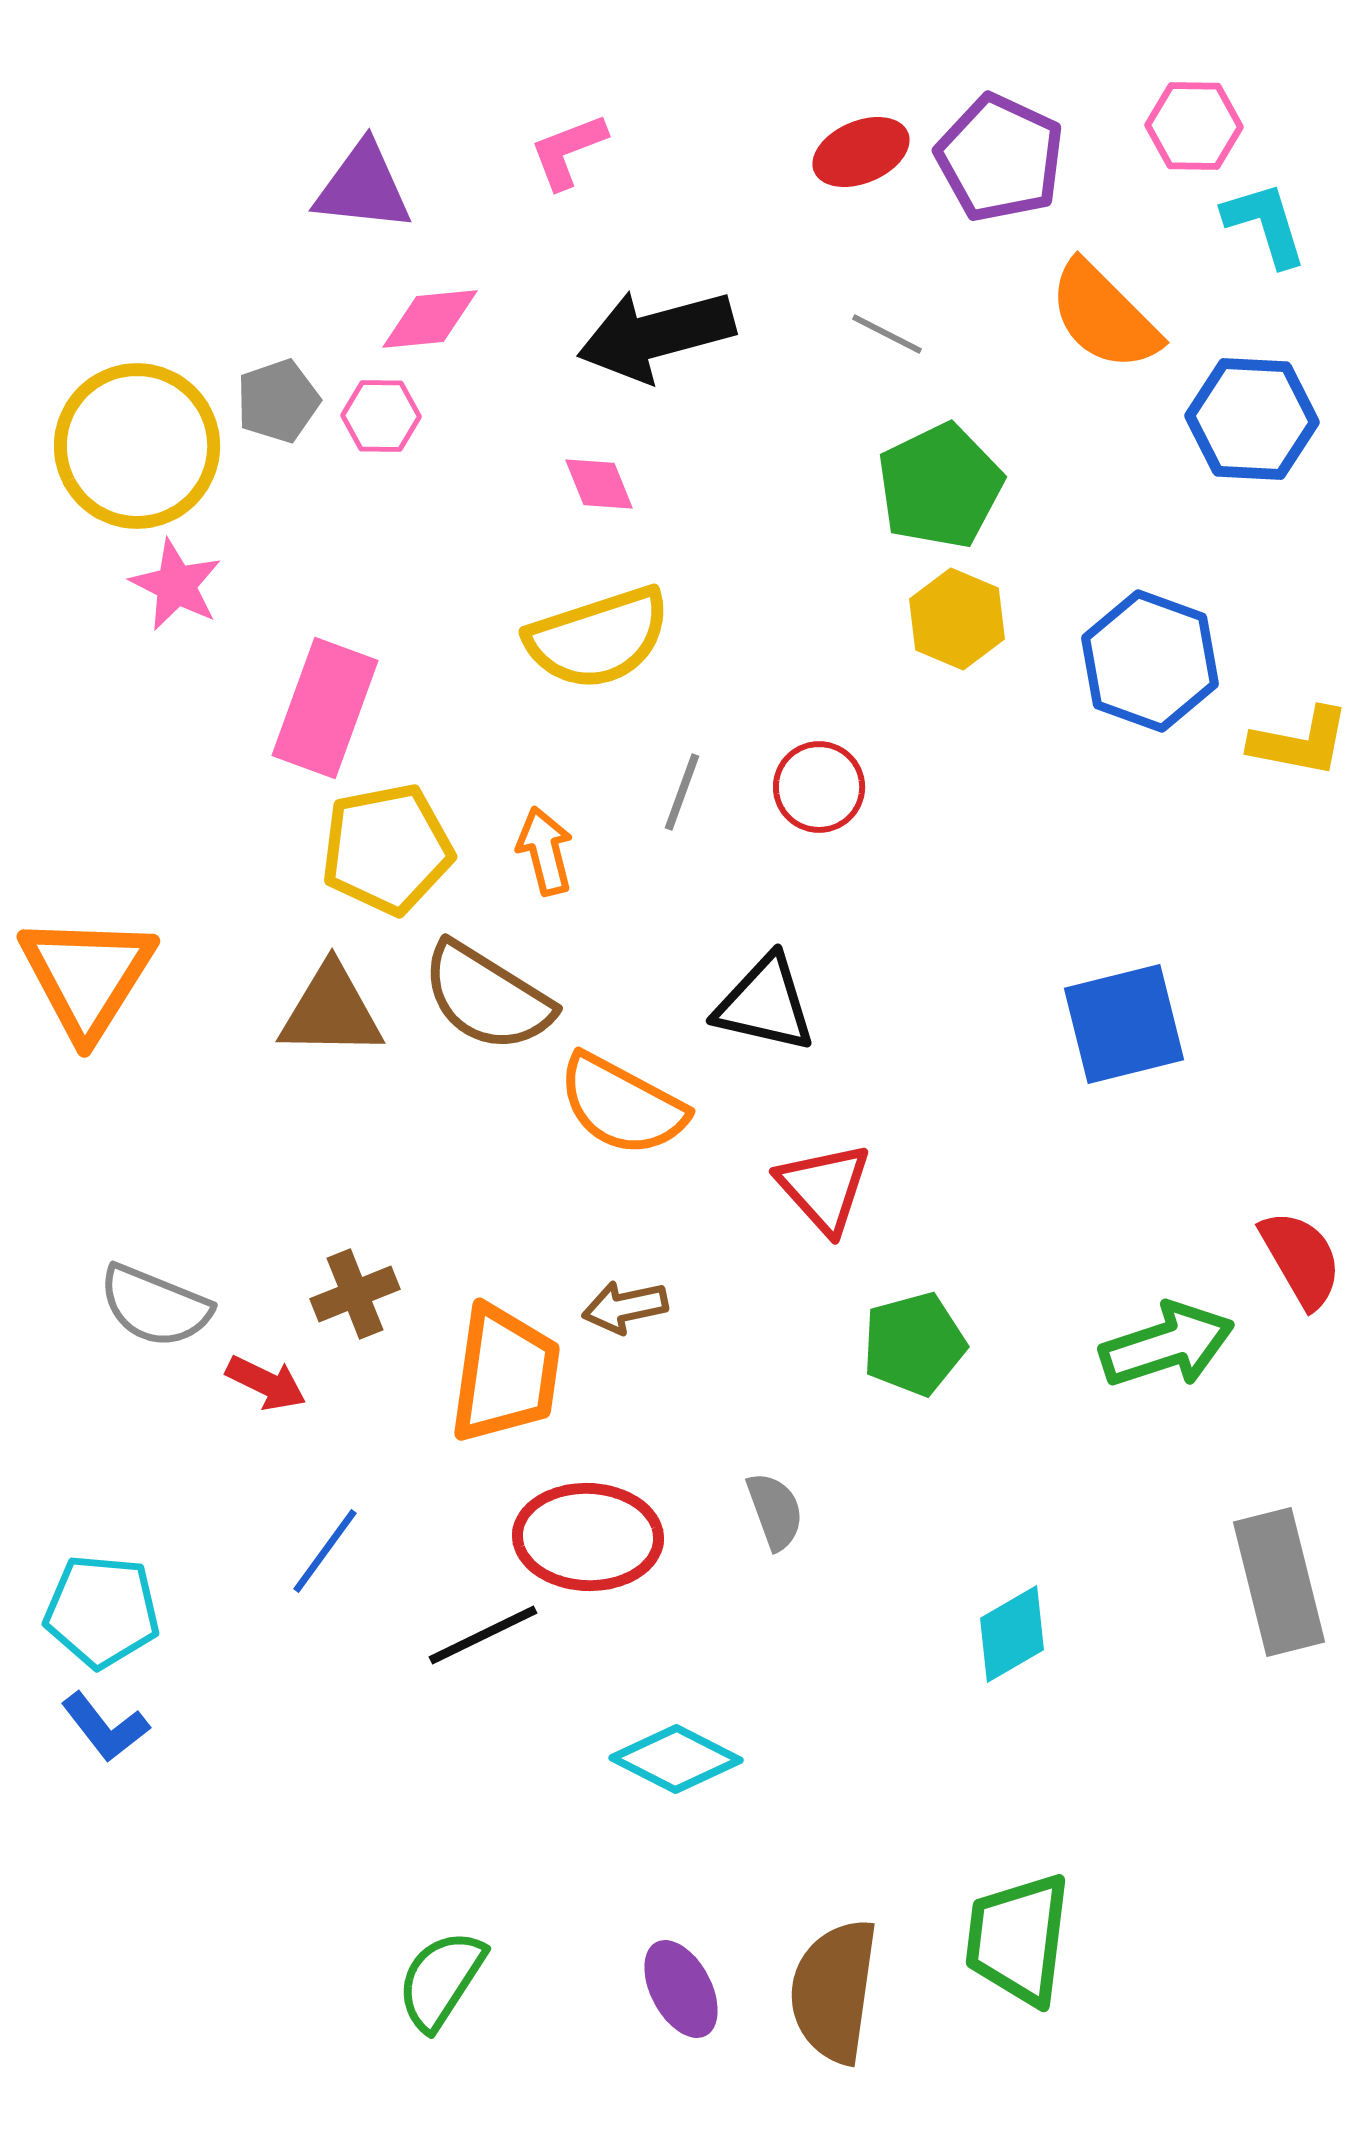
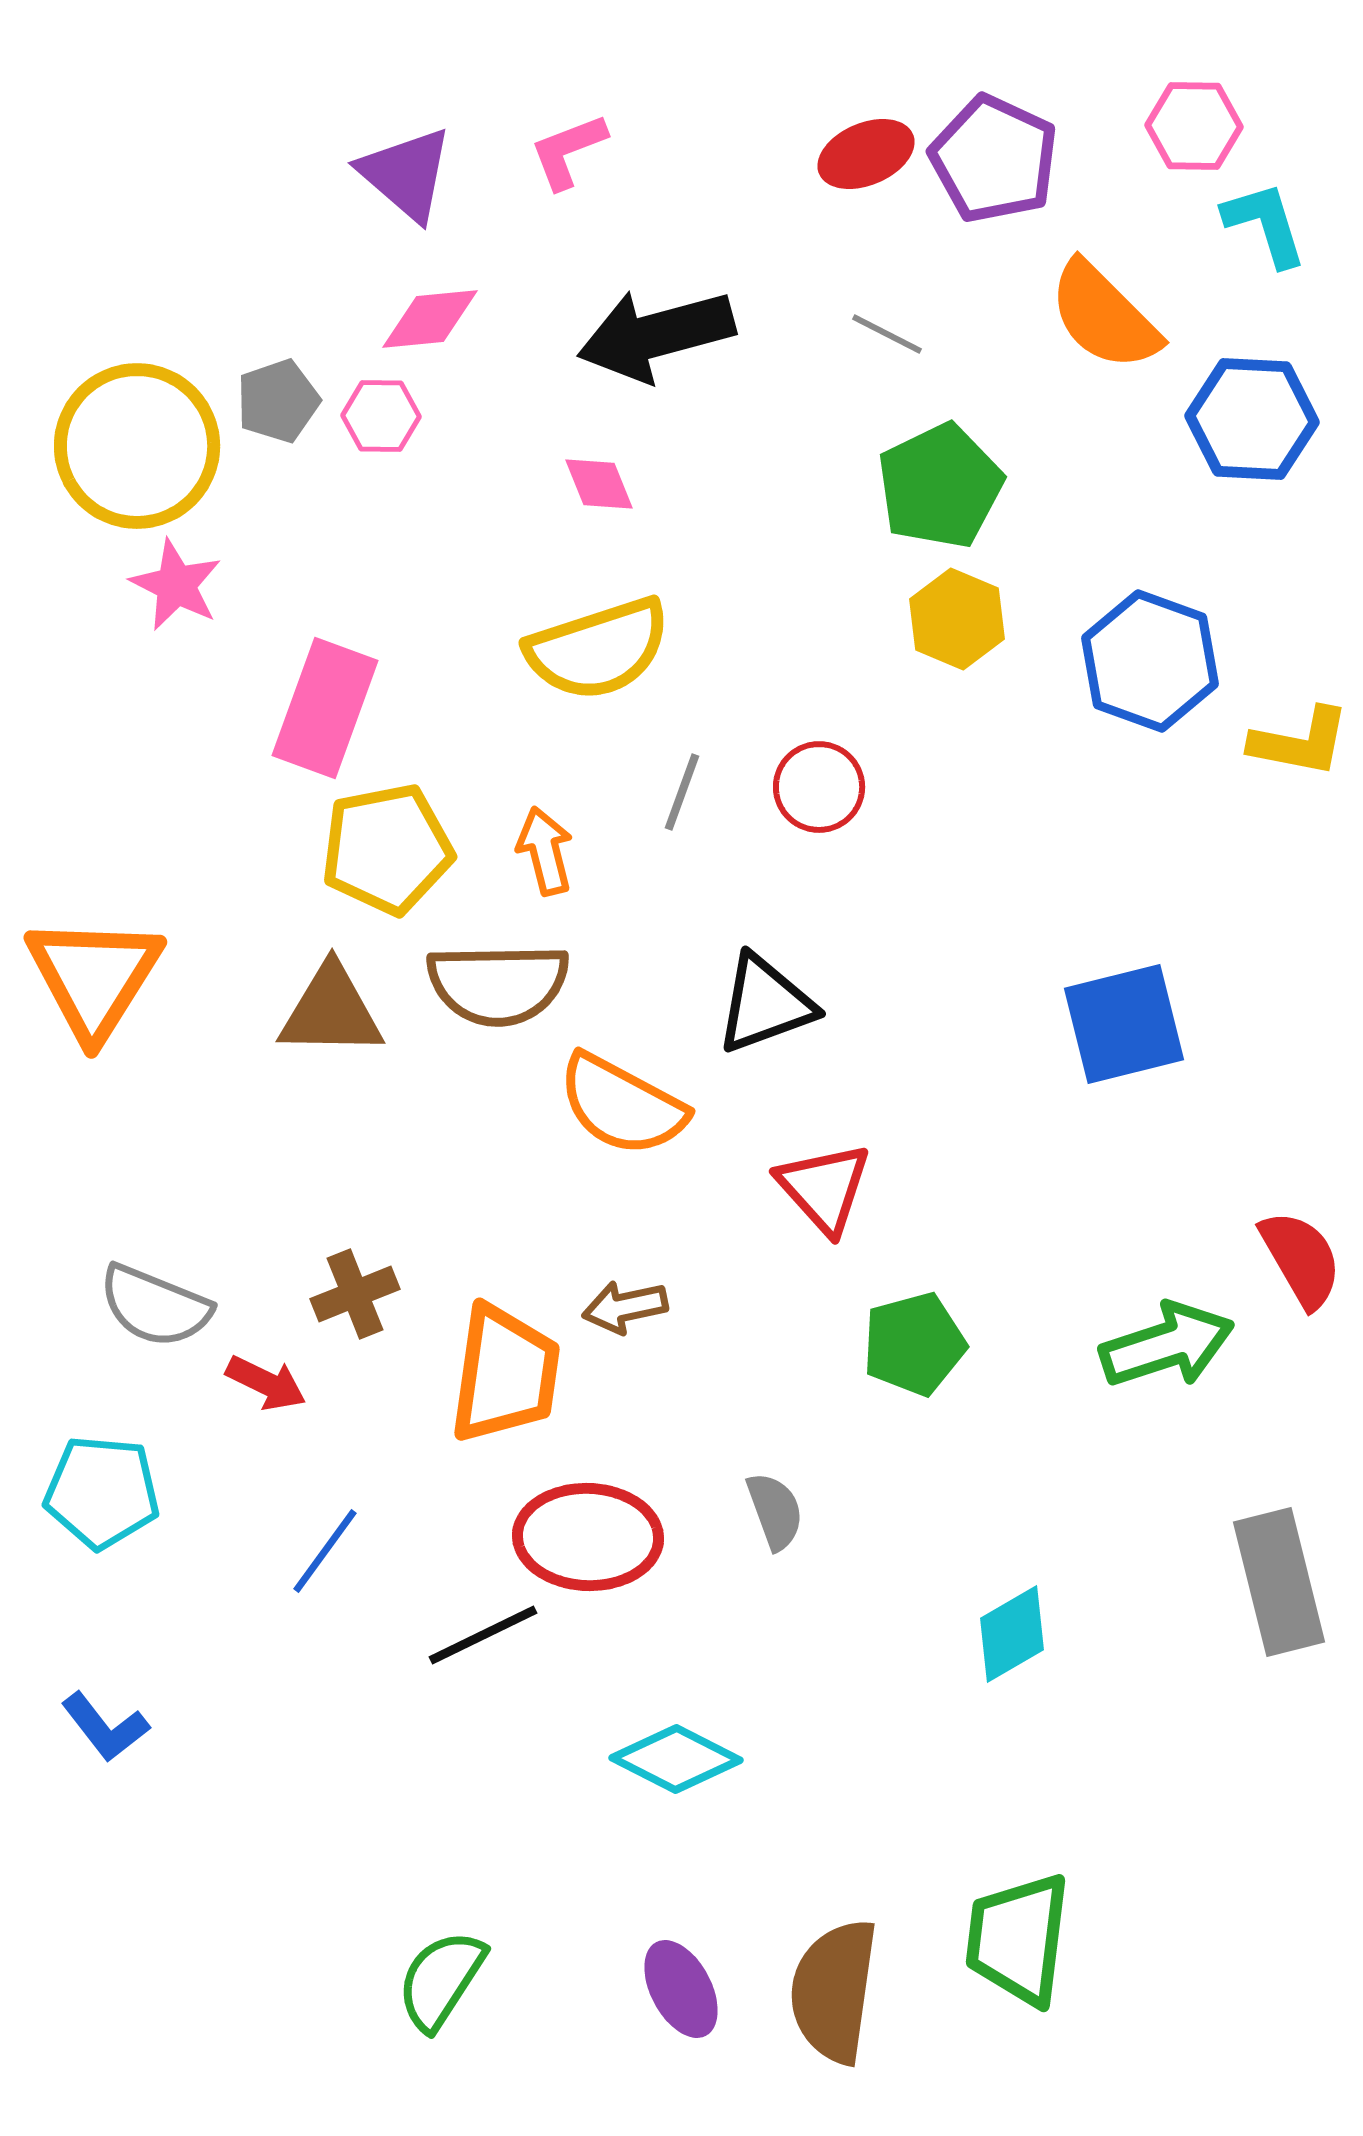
red ellipse at (861, 152): moved 5 px right, 2 px down
purple pentagon at (1000, 158): moved 6 px left, 1 px down
purple triangle at (363, 187): moved 43 px right, 13 px up; rotated 35 degrees clockwise
yellow semicircle at (598, 638): moved 11 px down
orange triangle at (87, 976): moved 7 px right, 1 px down
brown semicircle at (487, 997): moved 11 px right, 13 px up; rotated 33 degrees counterclockwise
black triangle at (765, 1004): rotated 33 degrees counterclockwise
cyan pentagon at (102, 1611): moved 119 px up
